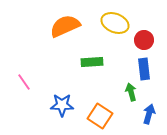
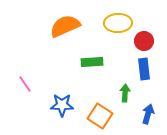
yellow ellipse: moved 3 px right; rotated 24 degrees counterclockwise
red circle: moved 1 px down
pink line: moved 1 px right, 2 px down
green arrow: moved 6 px left, 1 px down; rotated 18 degrees clockwise
blue arrow: moved 1 px left
